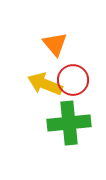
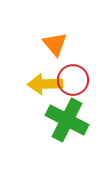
yellow arrow: rotated 24 degrees counterclockwise
green cross: moved 2 px left, 3 px up; rotated 33 degrees clockwise
